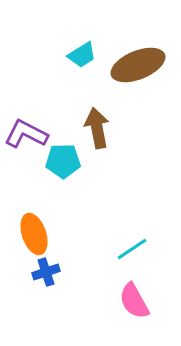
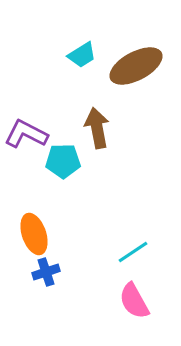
brown ellipse: moved 2 px left, 1 px down; rotated 6 degrees counterclockwise
cyan line: moved 1 px right, 3 px down
